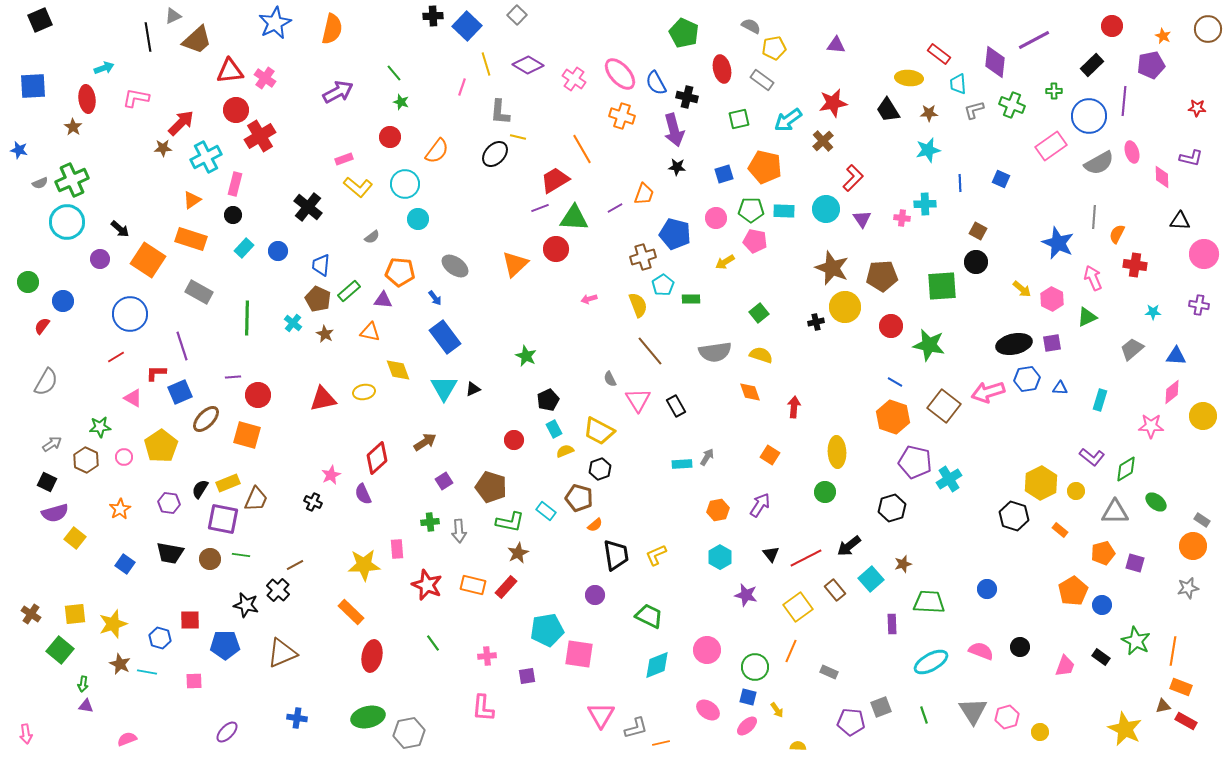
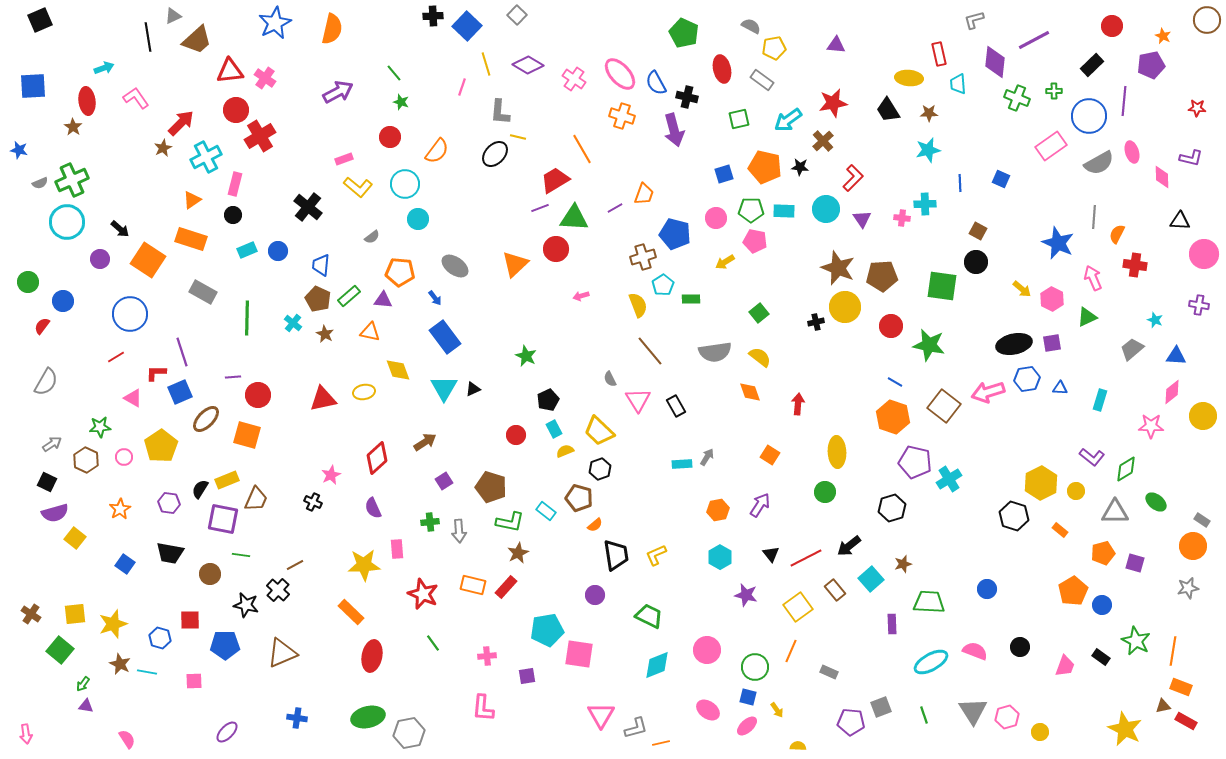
brown circle at (1208, 29): moved 1 px left, 9 px up
red rectangle at (939, 54): rotated 40 degrees clockwise
pink L-shape at (136, 98): rotated 44 degrees clockwise
red ellipse at (87, 99): moved 2 px down
green cross at (1012, 105): moved 5 px right, 7 px up
gray L-shape at (974, 110): moved 90 px up
brown star at (163, 148): rotated 24 degrees counterclockwise
black star at (677, 167): moved 123 px right
cyan rectangle at (244, 248): moved 3 px right, 2 px down; rotated 24 degrees clockwise
brown star at (832, 268): moved 6 px right
green square at (942, 286): rotated 12 degrees clockwise
green rectangle at (349, 291): moved 5 px down
gray rectangle at (199, 292): moved 4 px right
pink arrow at (589, 299): moved 8 px left, 3 px up
cyan star at (1153, 312): moved 2 px right, 8 px down; rotated 21 degrees clockwise
purple line at (182, 346): moved 6 px down
yellow semicircle at (761, 355): moved 1 px left, 2 px down; rotated 20 degrees clockwise
red arrow at (794, 407): moved 4 px right, 3 px up
yellow trapezoid at (599, 431): rotated 16 degrees clockwise
red circle at (514, 440): moved 2 px right, 5 px up
yellow rectangle at (228, 483): moved 1 px left, 3 px up
purple semicircle at (363, 494): moved 10 px right, 14 px down
brown circle at (210, 559): moved 15 px down
red star at (427, 585): moved 4 px left, 9 px down
pink semicircle at (981, 651): moved 6 px left
green arrow at (83, 684): rotated 28 degrees clockwise
pink semicircle at (127, 739): rotated 78 degrees clockwise
